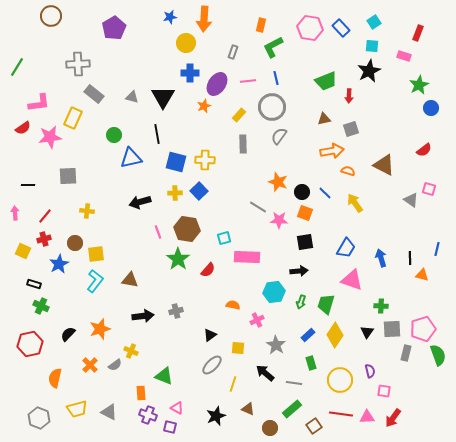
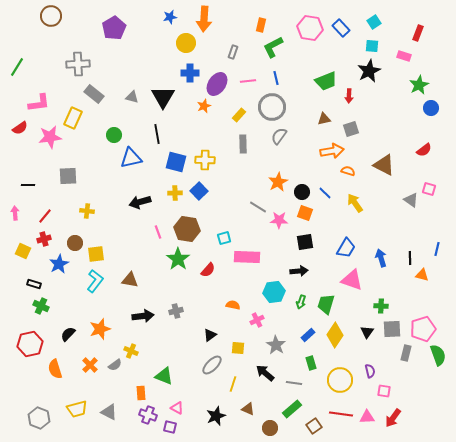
red semicircle at (23, 128): moved 3 px left
orange star at (278, 182): rotated 24 degrees clockwise
orange semicircle at (55, 378): moved 9 px up; rotated 30 degrees counterclockwise
